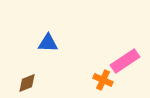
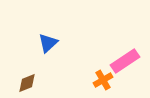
blue triangle: rotated 45 degrees counterclockwise
orange cross: rotated 36 degrees clockwise
